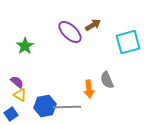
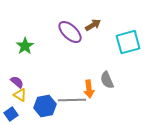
gray line: moved 5 px right, 7 px up
